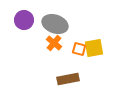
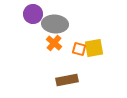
purple circle: moved 9 px right, 6 px up
gray ellipse: rotated 15 degrees counterclockwise
brown rectangle: moved 1 px left, 1 px down
